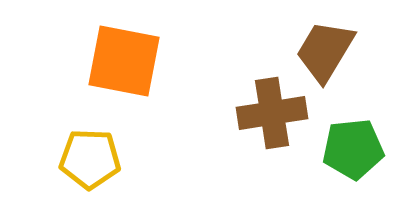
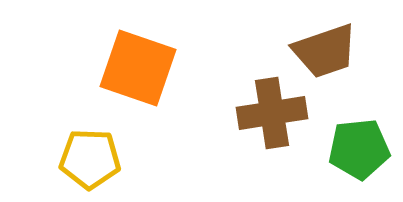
brown trapezoid: rotated 140 degrees counterclockwise
orange square: moved 14 px right, 7 px down; rotated 8 degrees clockwise
green pentagon: moved 6 px right
